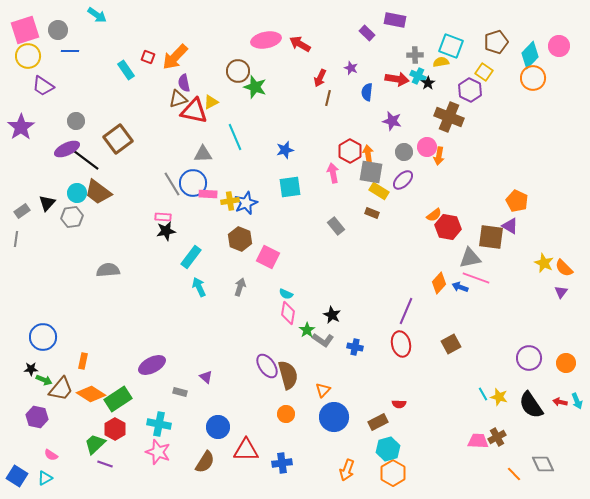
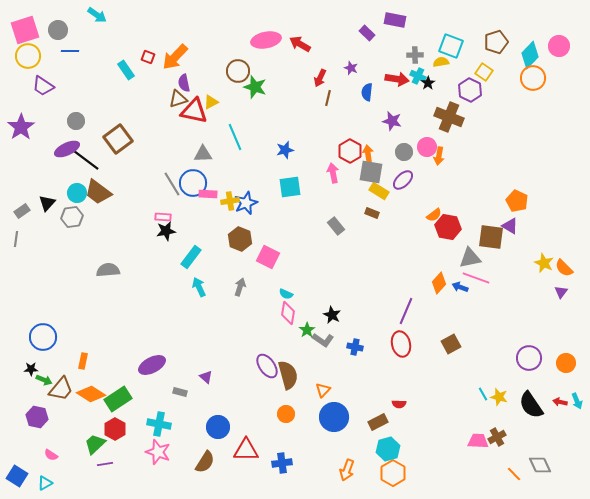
purple line at (105, 464): rotated 28 degrees counterclockwise
gray diamond at (543, 464): moved 3 px left, 1 px down
cyan triangle at (45, 478): moved 5 px down
